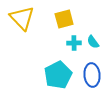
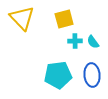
cyan cross: moved 1 px right, 2 px up
cyan pentagon: rotated 20 degrees clockwise
